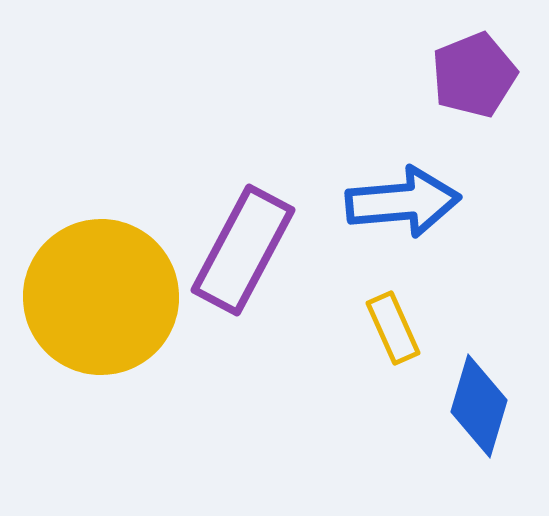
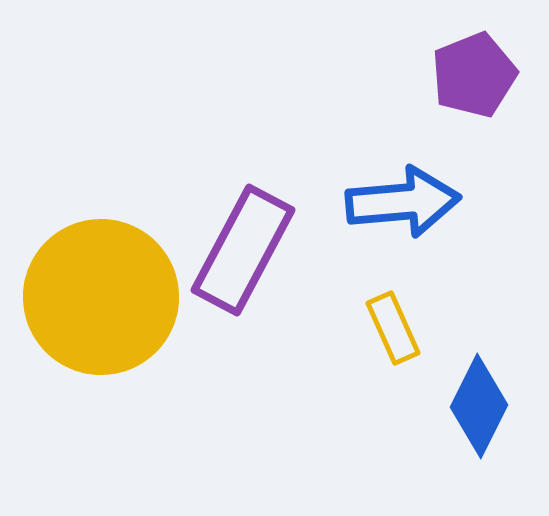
blue diamond: rotated 10 degrees clockwise
